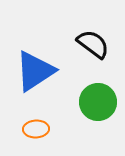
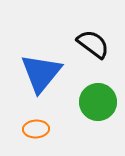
blue triangle: moved 6 px right, 2 px down; rotated 18 degrees counterclockwise
